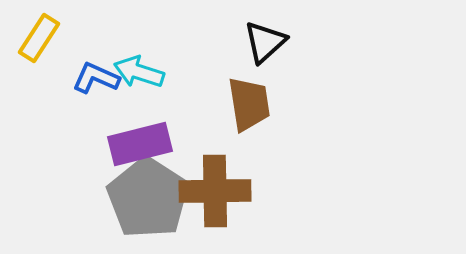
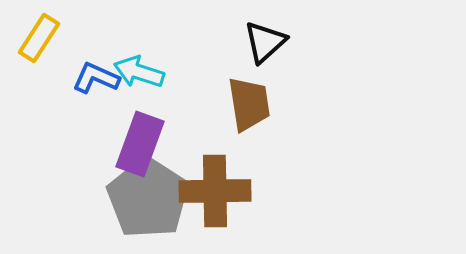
purple rectangle: rotated 56 degrees counterclockwise
